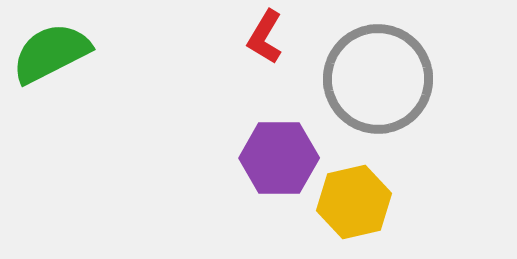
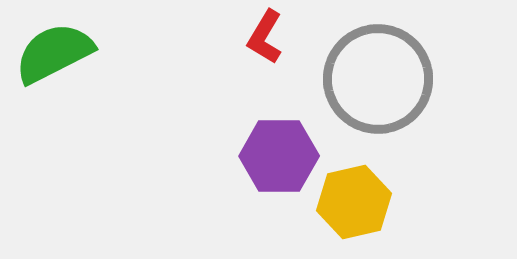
green semicircle: moved 3 px right
purple hexagon: moved 2 px up
